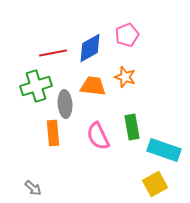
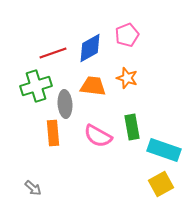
red line: rotated 8 degrees counterclockwise
orange star: moved 2 px right, 1 px down
pink semicircle: rotated 36 degrees counterclockwise
yellow square: moved 6 px right
